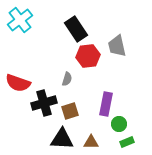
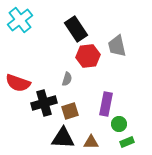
black triangle: moved 1 px right, 1 px up
